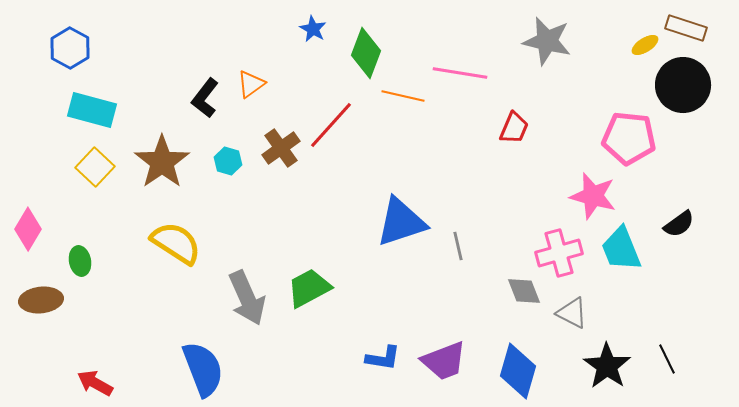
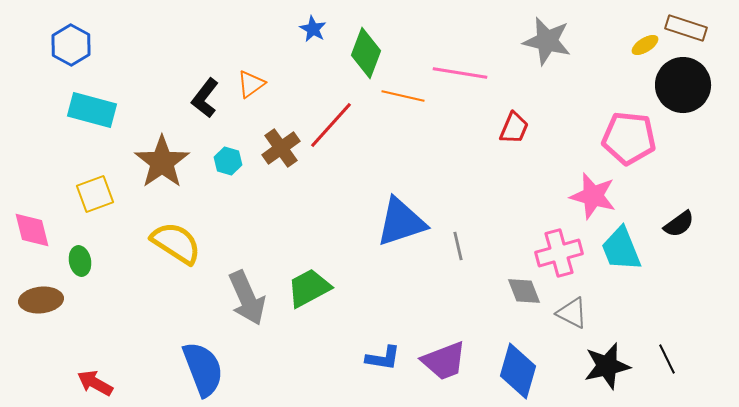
blue hexagon: moved 1 px right, 3 px up
yellow square: moved 27 px down; rotated 27 degrees clockwise
pink diamond: moved 4 px right, 1 px down; rotated 45 degrees counterclockwise
black star: rotated 24 degrees clockwise
